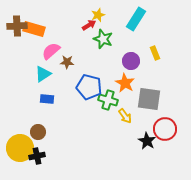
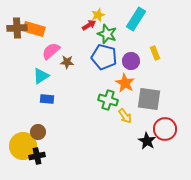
brown cross: moved 2 px down
green star: moved 4 px right, 5 px up
cyan triangle: moved 2 px left, 2 px down
blue pentagon: moved 15 px right, 30 px up
yellow circle: moved 3 px right, 2 px up
